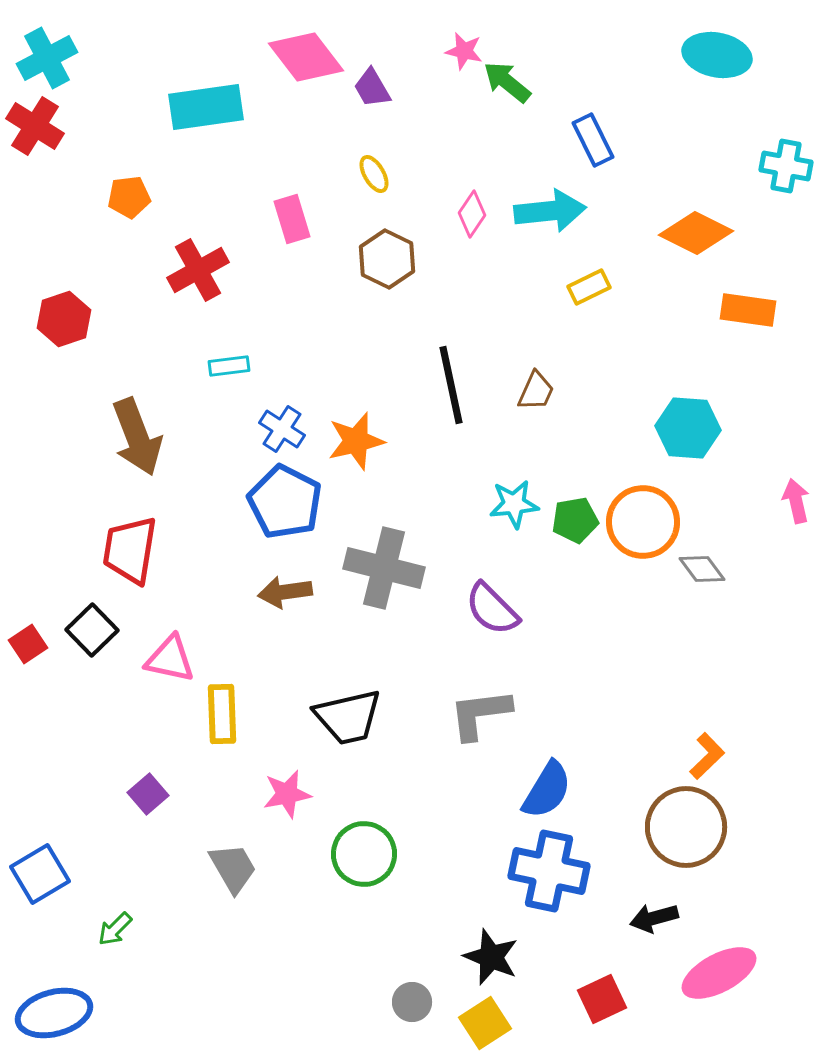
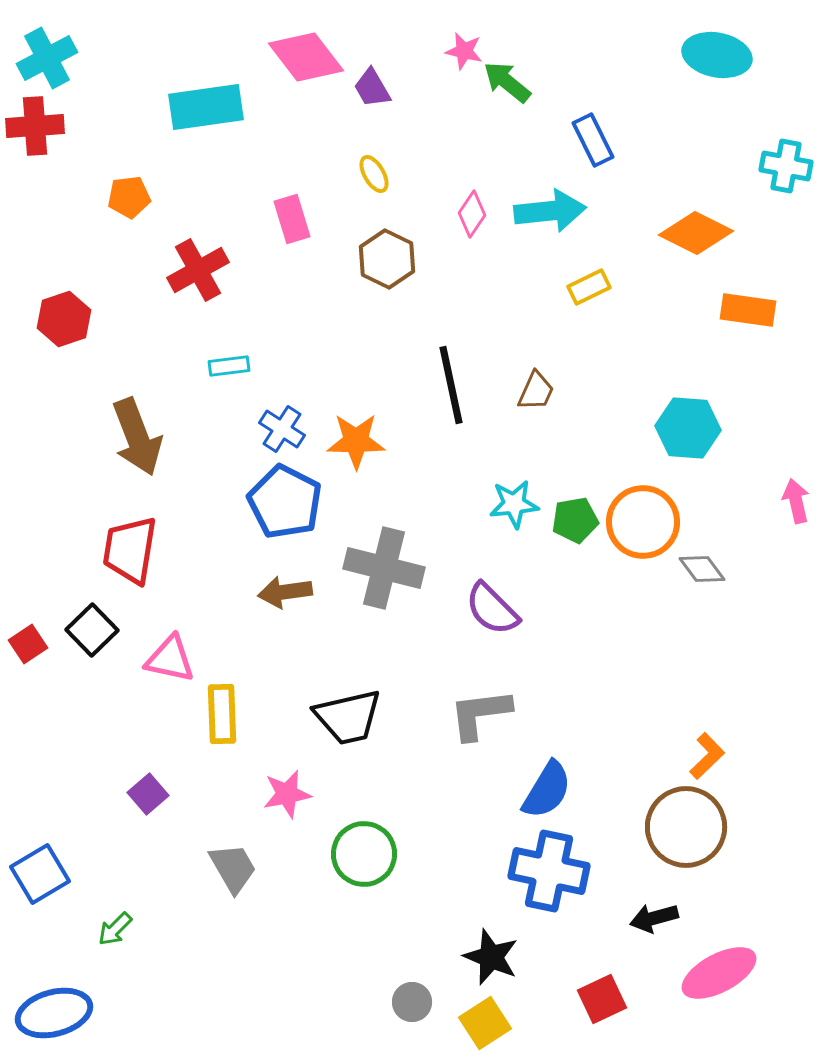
red cross at (35, 126): rotated 36 degrees counterclockwise
orange star at (356, 441): rotated 14 degrees clockwise
